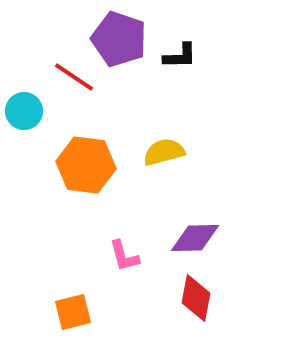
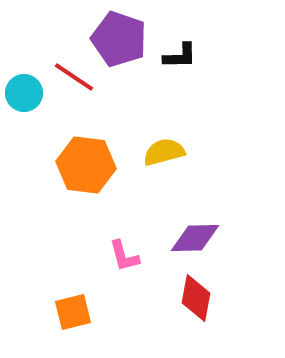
cyan circle: moved 18 px up
